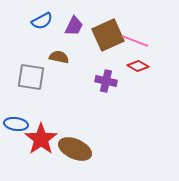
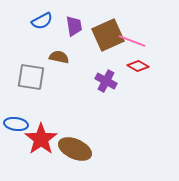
purple trapezoid: rotated 35 degrees counterclockwise
pink line: moved 3 px left
purple cross: rotated 15 degrees clockwise
